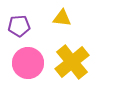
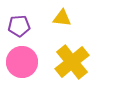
pink circle: moved 6 px left, 1 px up
